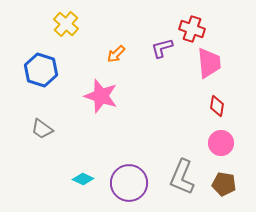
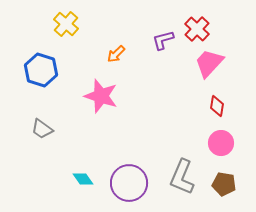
red cross: moved 5 px right; rotated 25 degrees clockwise
purple L-shape: moved 1 px right, 8 px up
pink trapezoid: rotated 132 degrees counterclockwise
cyan diamond: rotated 30 degrees clockwise
